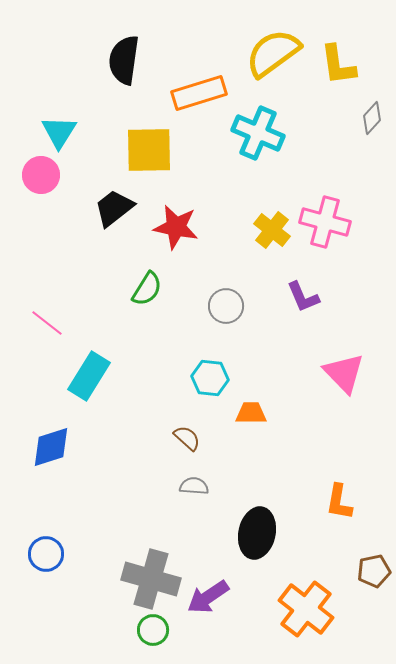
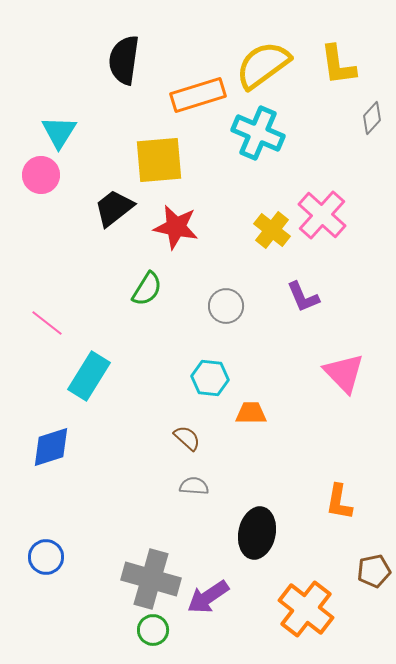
yellow semicircle: moved 10 px left, 12 px down
orange rectangle: moved 1 px left, 2 px down
yellow square: moved 10 px right, 10 px down; rotated 4 degrees counterclockwise
pink cross: moved 3 px left, 7 px up; rotated 27 degrees clockwise
blue circle: moved 3 px down
